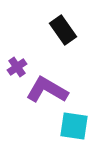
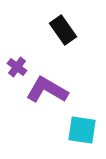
purple cross: rotated 18 degrees counterclockwise
cyan square: moved 8 px right, 4 px down
